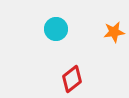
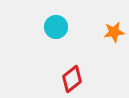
cyan circle: moved 2 px up
